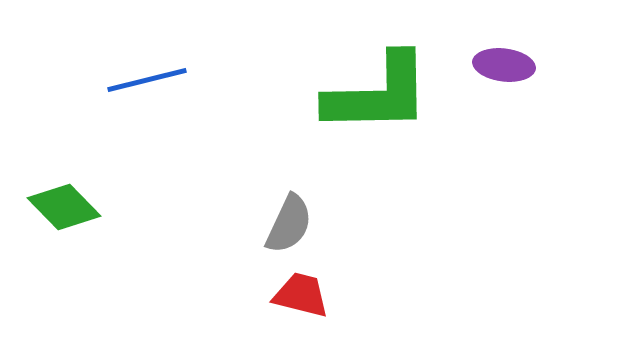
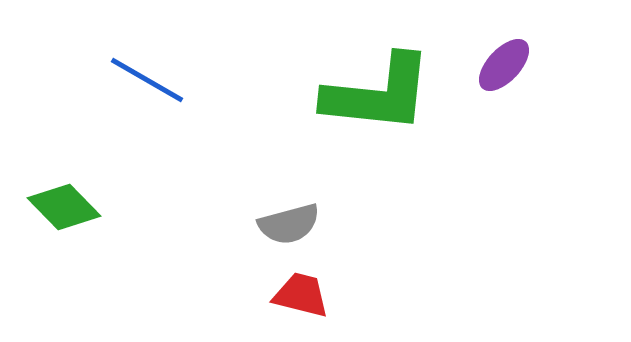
purple ellipse: rotated 54 degrees counterclockwise
blue line: rotated 44 degrees clockwise
green L-shape: rotated 7 degrees clockwise
gray semicircle: rotated 50 degrees clockwise
